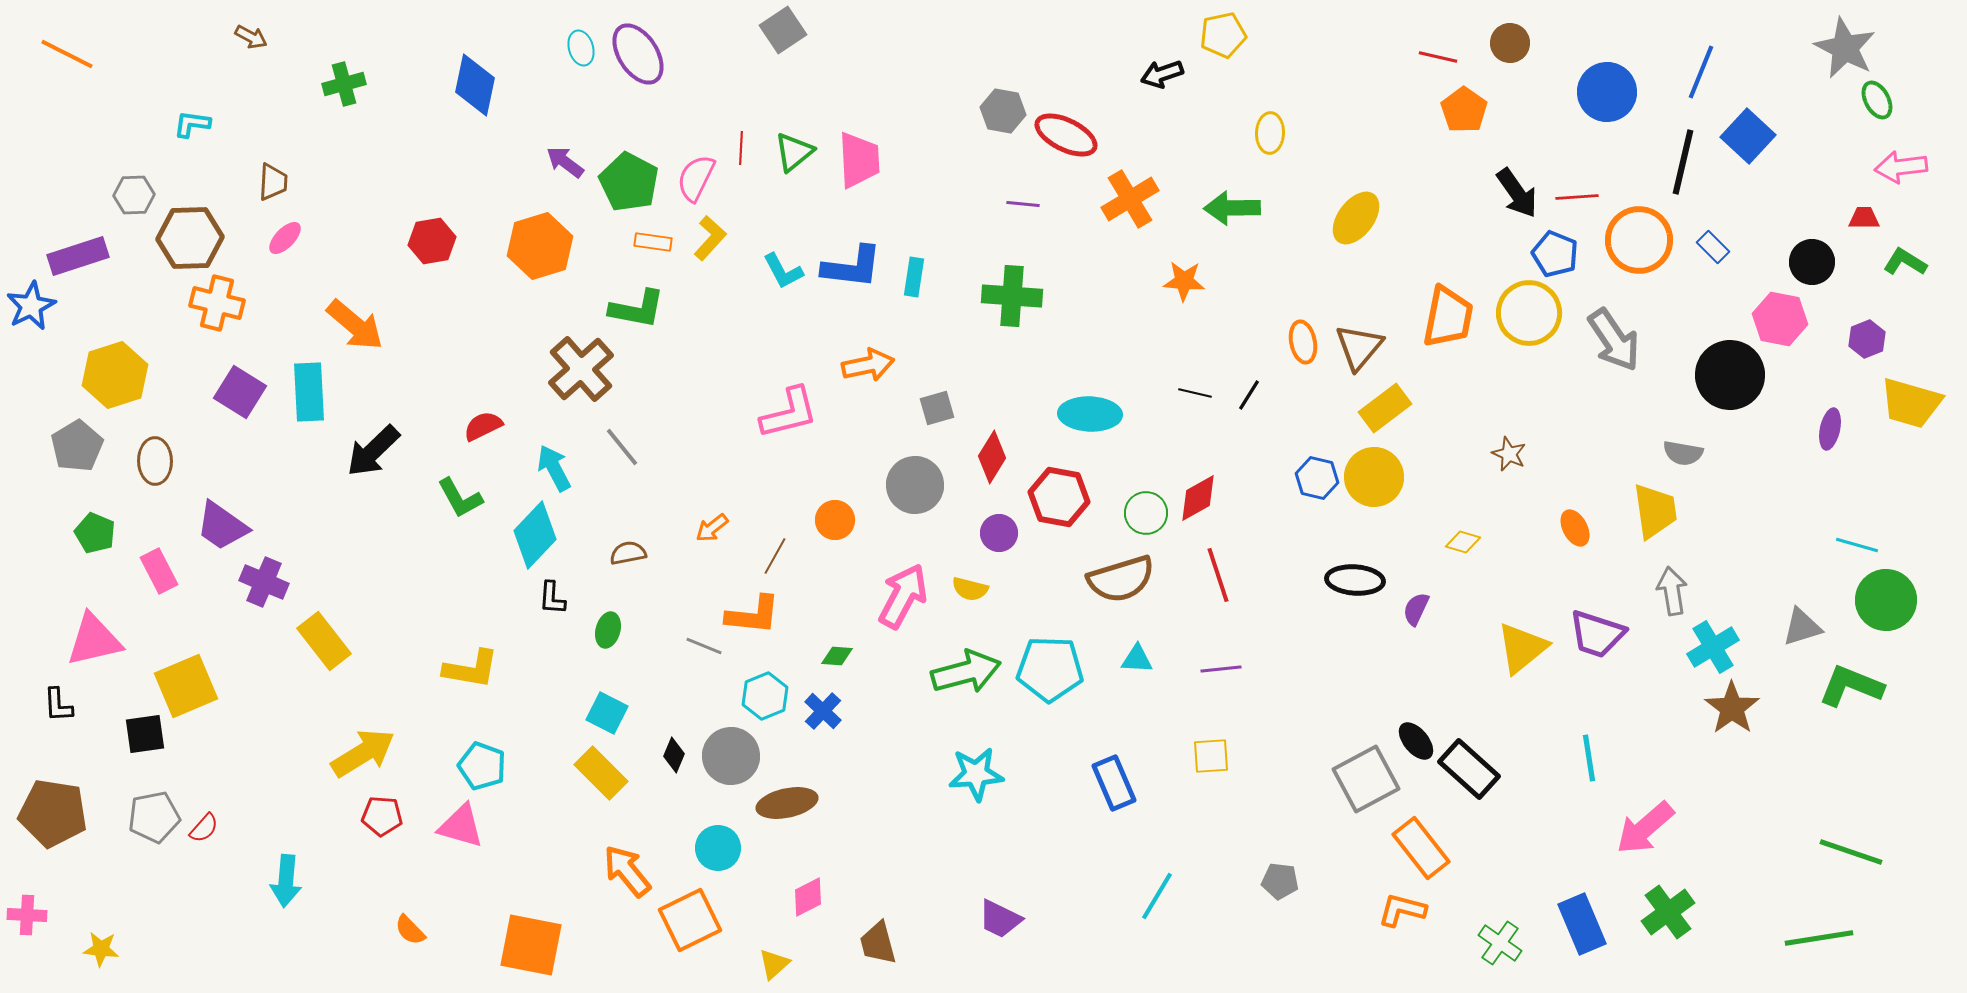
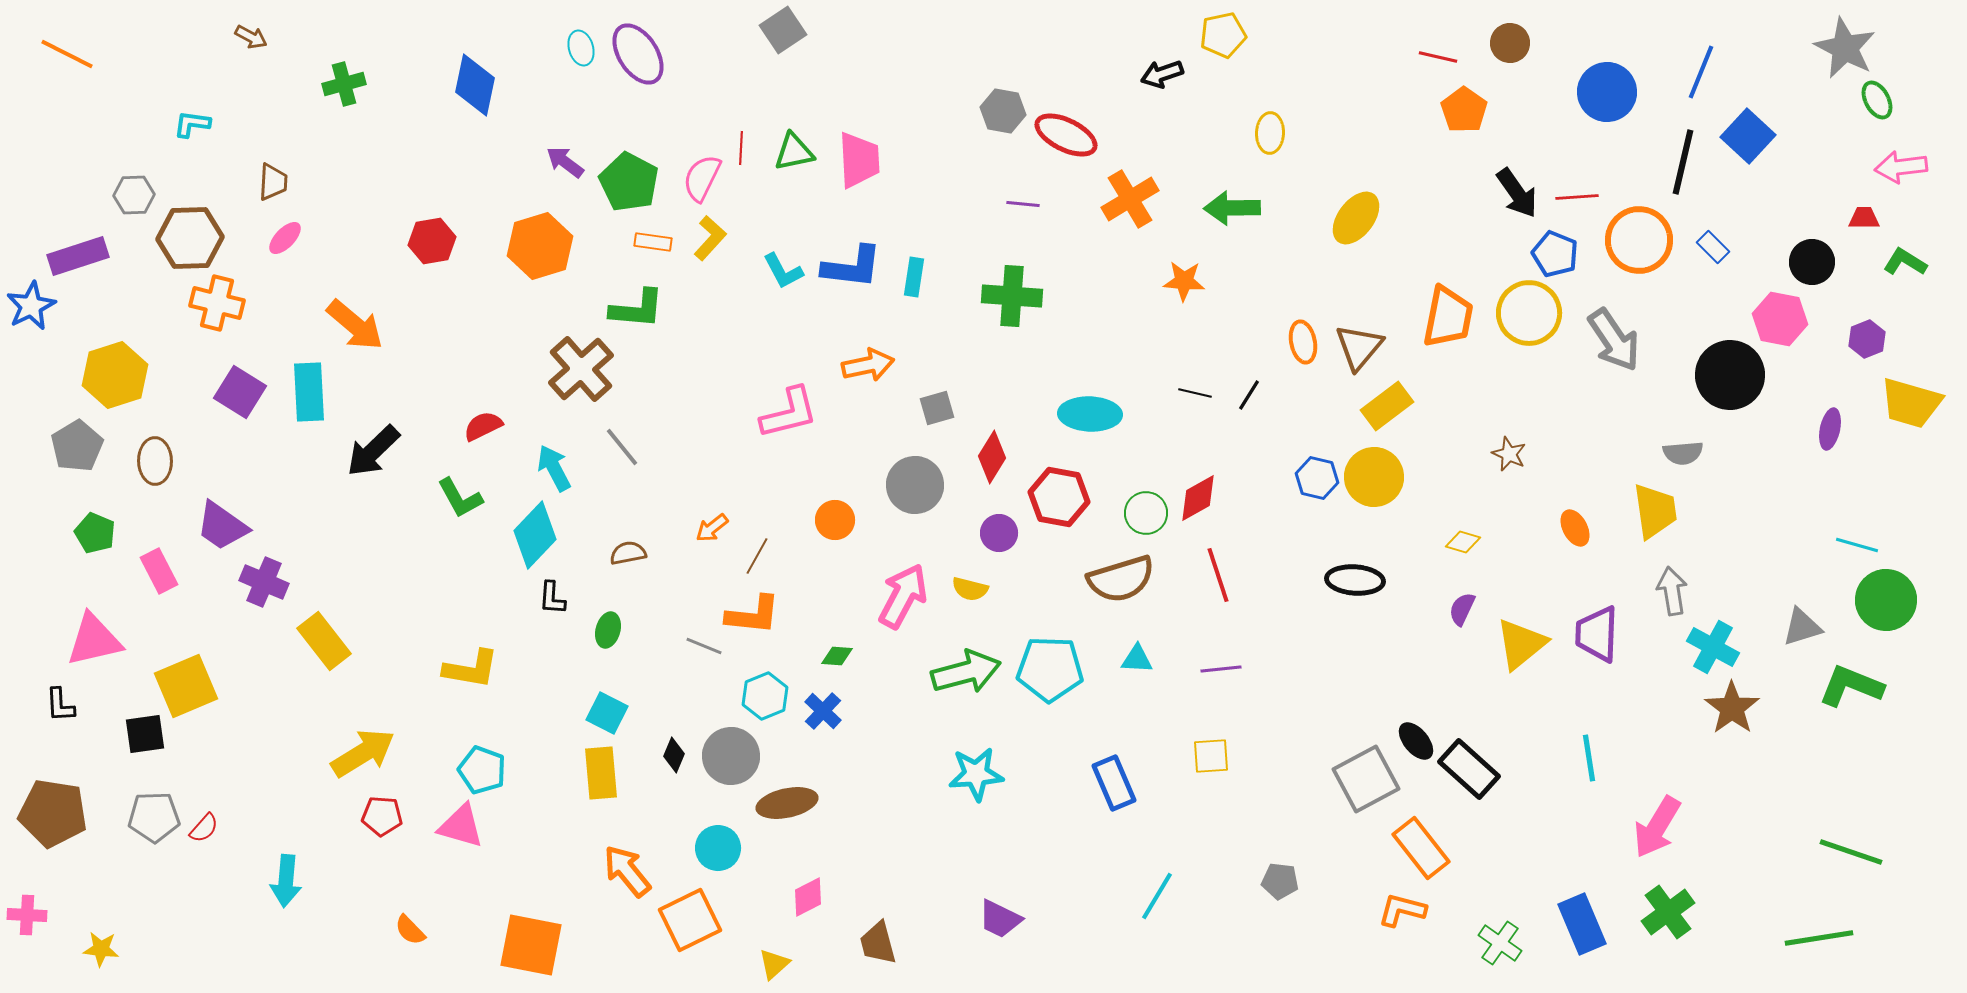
green triangle at (794, 152): rotated 27 degrees clockwise
pink semicircle at (696, 178): moved 6 px right
green L-shape at (637, 309): rotated 6 degrees counterclockwise
yellow rectangle at (1385, 408): moved 2 px right, 2 px up
gray semicircle at (1683, 453): rotated 15 degrees counterclockwise
brown line at (775, 556): moved 18 px left
purple semicircle at (1416, 609): moved 46 px right
purple trapezoid at (1597, 634): rotated 74 degrees clockwise
cyan cross at (1713, 647): rotated 30 degrees counterclockwise
yellow triangle at (1522, 648): moved 1 px left, 4 px up
black L-shape at (58, 705): moved 2 px right
cyan pentagon at (482, 766): moved 4 px down
yellow rectangle at (601, 773): rotated 40 degrees clockwise
gray pentagon at (154, 817): rotated 9 degrees clockwise
pink arrow at (1645, 828): moved 12 px right, 1 px up; rotated 18 degrees counterclockwise
